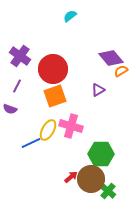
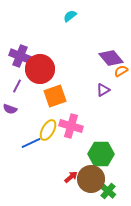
purple cross: rotated 15 degrees counterclockwise
red circle: moved 13 px left
purple triangle: moved 5 px right
